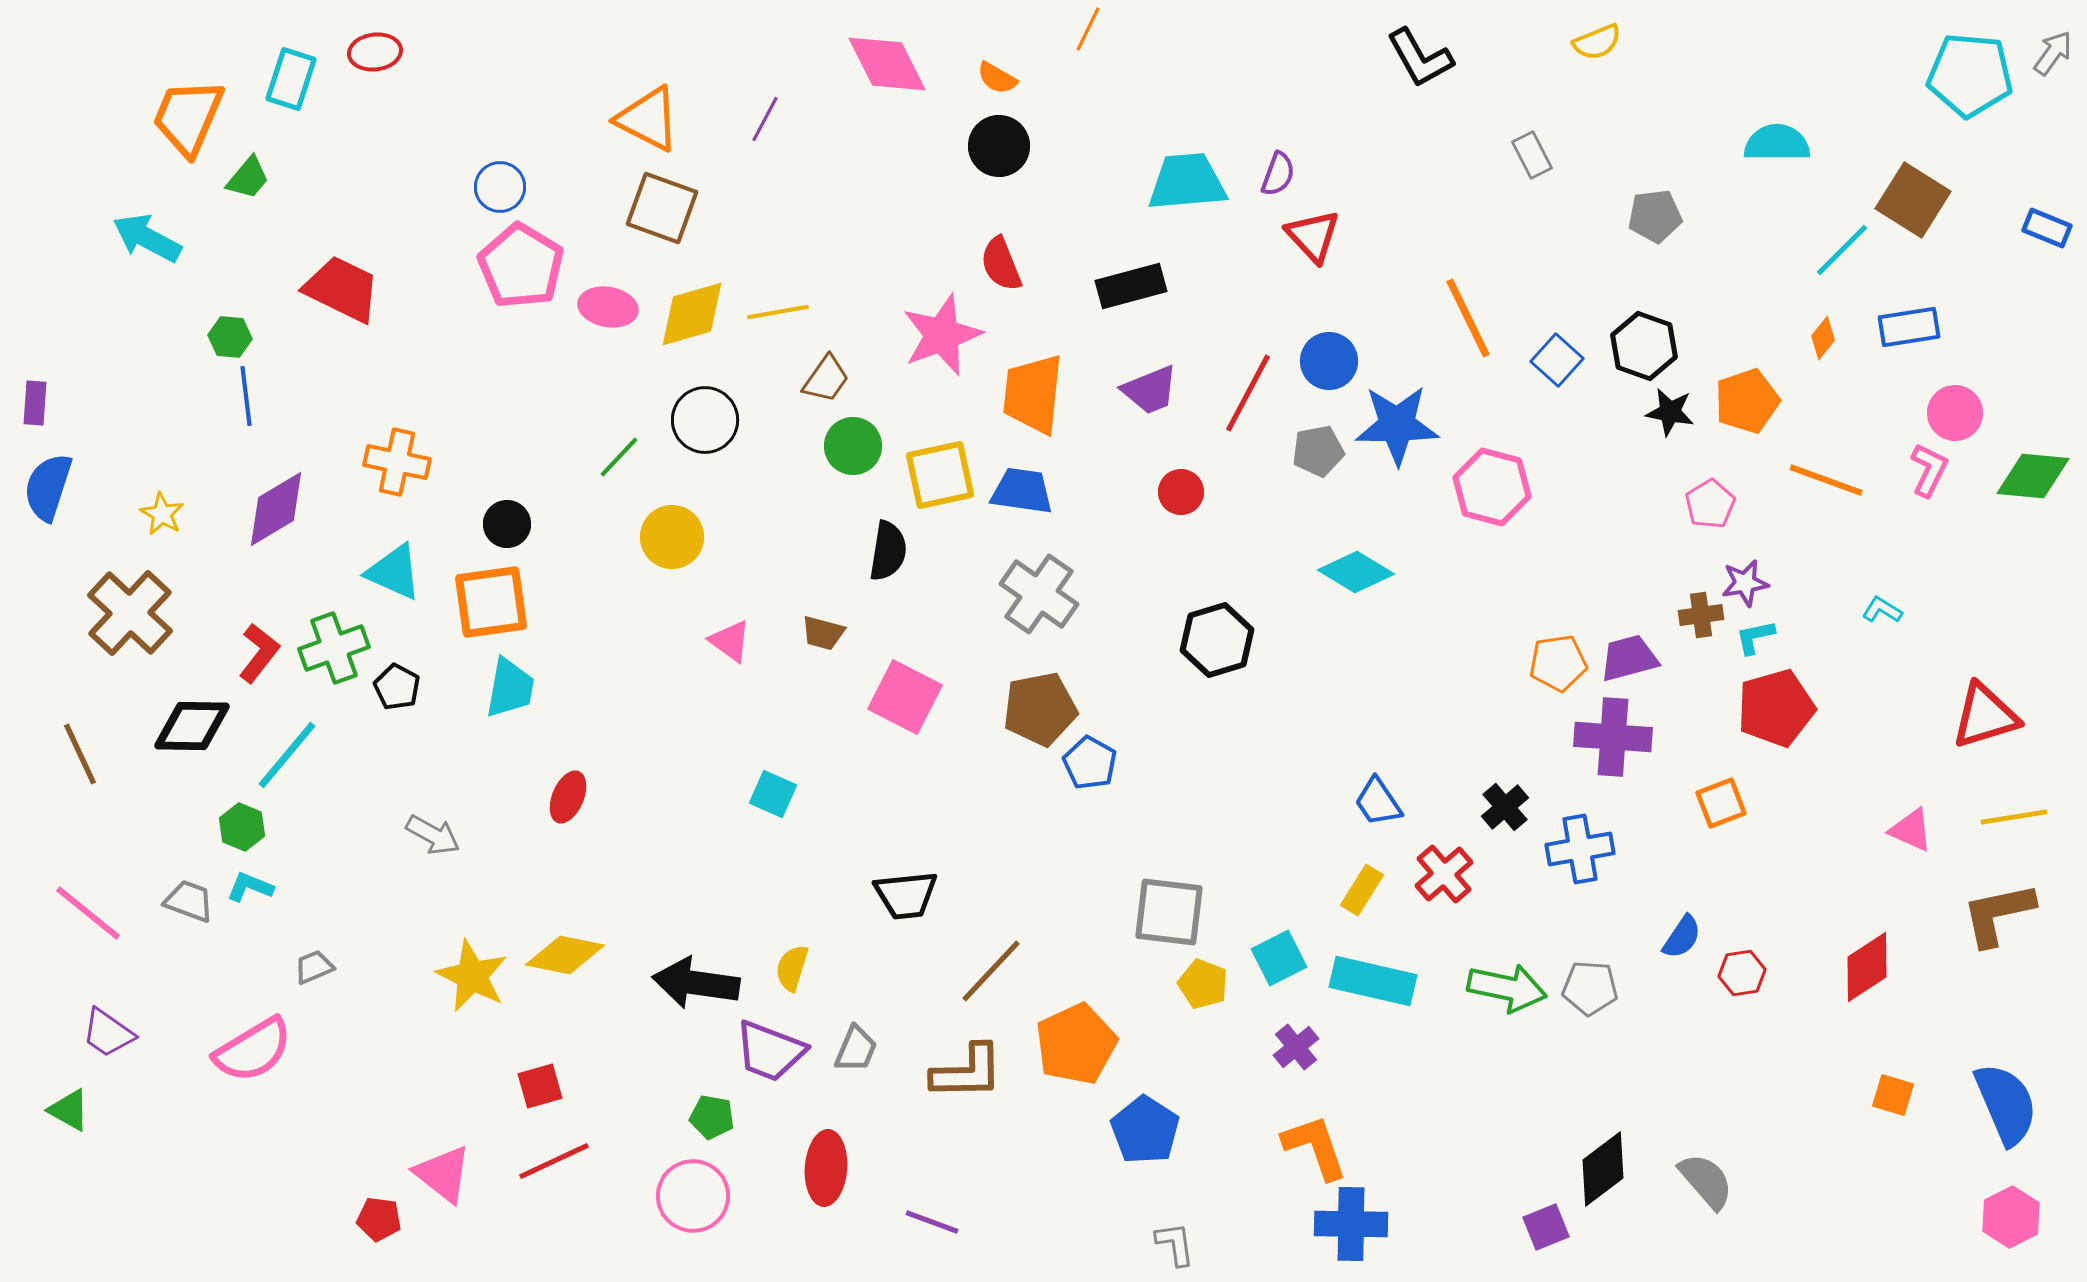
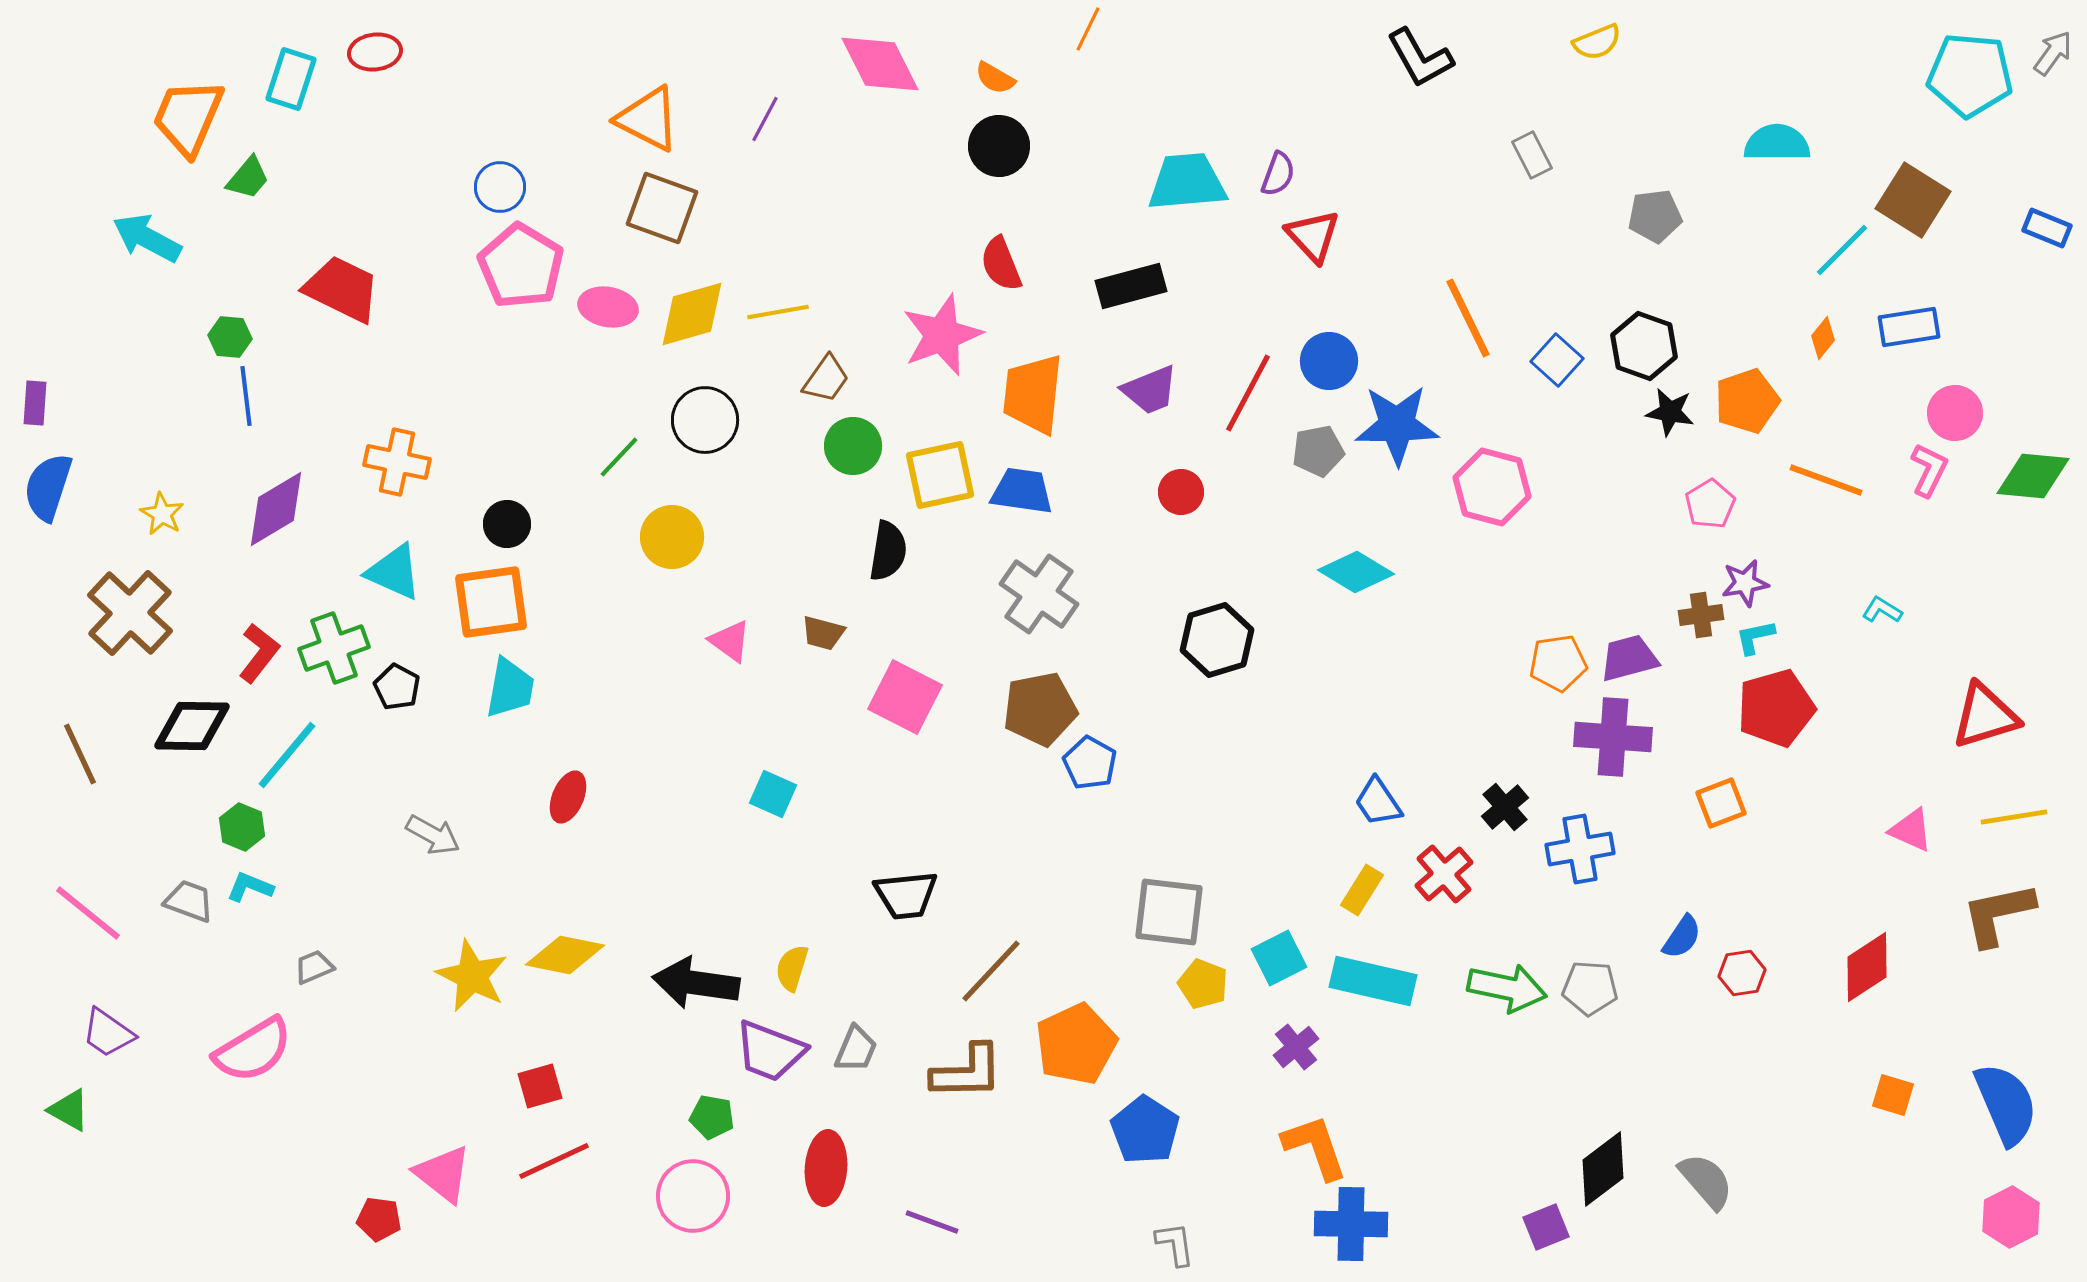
pink diamond at (887, 64): moved 7 px left
orange semicircle at (997, 78): moved 2 px left
